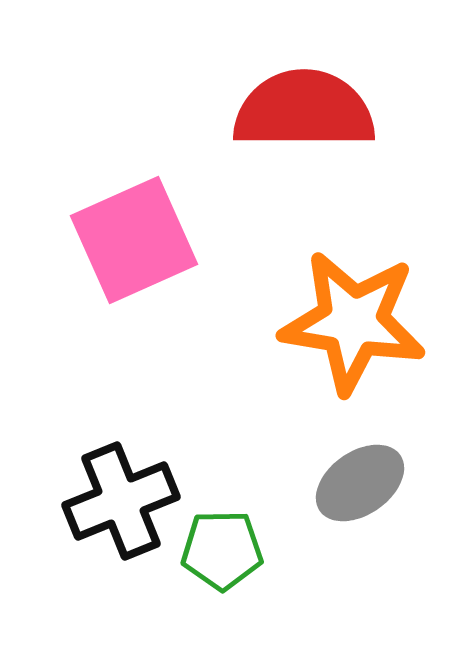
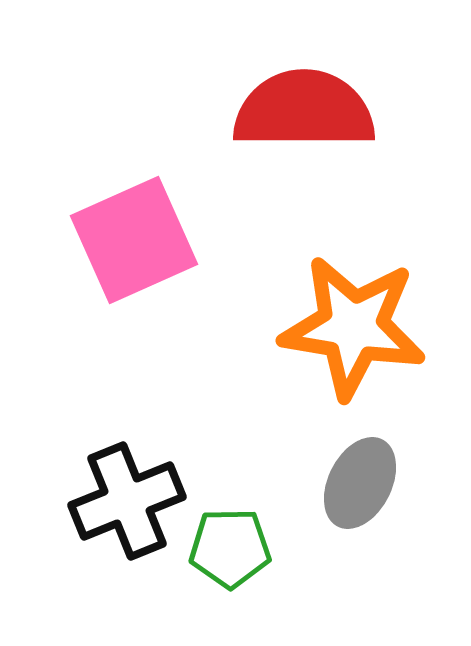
orange star: moved 5 px down
gray ellipse: rotated 28 degrees counterclockwise
black cross: moved 6 px right
green pentagon: moved 8 px right, 2 px up
